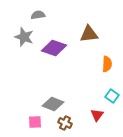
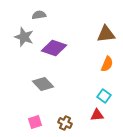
gray semicircle: moved 1 px right
brown triangle: moved 17 px right
orange semicircle: rotated 21 degrees clockwise
cyan square: moved 8 px left
gray diamond: moved 10 px left, 20 px up; rotated 25 degrees clockwise
red triangle: rotated 48 degrees clockwise
pink square: rotated 16 degrees counterclockwise
